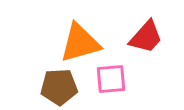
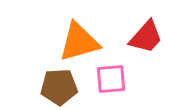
orange triangle: moved 1 px left, 1 px up
